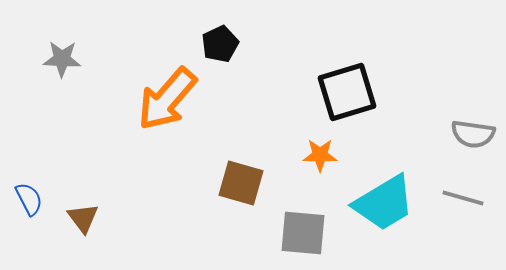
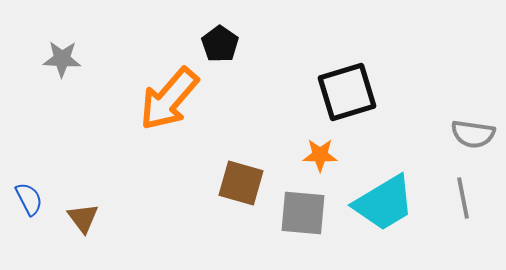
black pentagon: rotated 12 degrees counterclockwise
orange arrow: moved 2 px right
gray line: rotated 63 degrees clockwise
gray square: moved 20 px up
